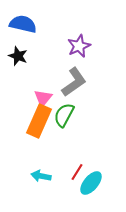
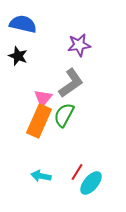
purple star: moved 1 px up; rotated 15 degrees clockwise
gray L-shape: moved 3 px left, 1 px down
